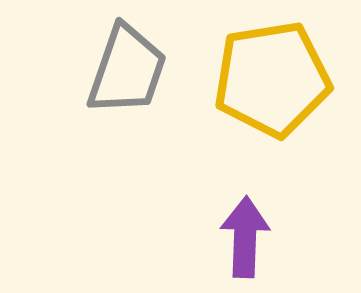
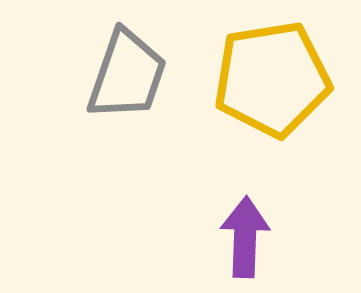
gray trapezoid: moved 5 px down
